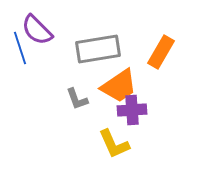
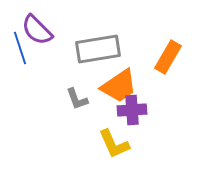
orange rectangle: moved 7 px right, 5 px down
